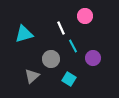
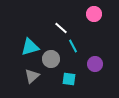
pink circle: moved 9 px right, 2 px up
white line: rotated 24 degrees counterclockwise
cyan triangle: moved 6 px right, 13 px down
purple circle: moved 2 px right, 6 px down
cyan square: rotated 24 degrees counterclockwise
